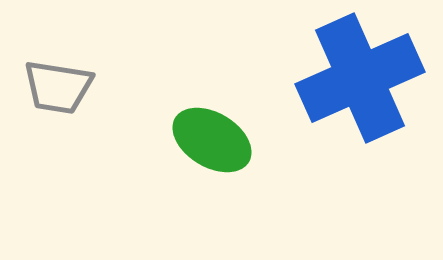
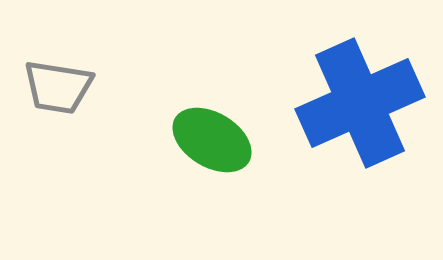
blue cross: moved 25 px down
